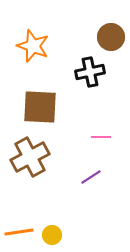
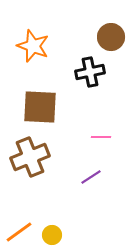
brown cross: rotated 6 degrees clockwise
orange line: rotated 28 degrees counterclockwise
